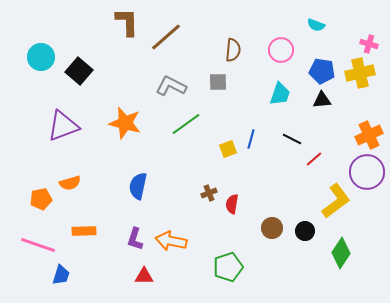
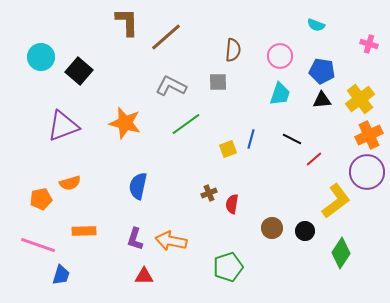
pink circle: moved 1 px left, 6 px down
yellow cross: moved 26 px down; rotated 24 degrees counterclockwise
